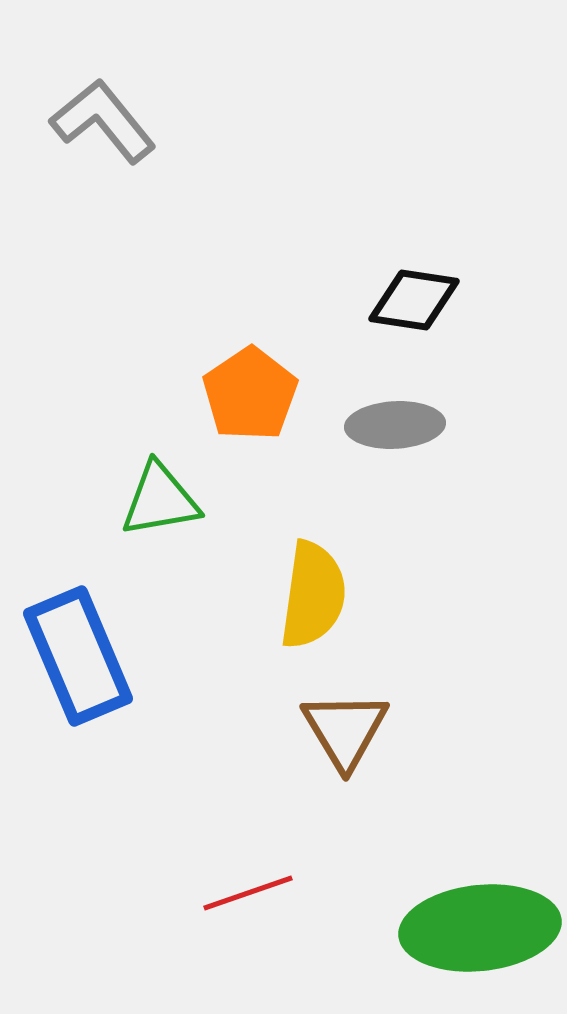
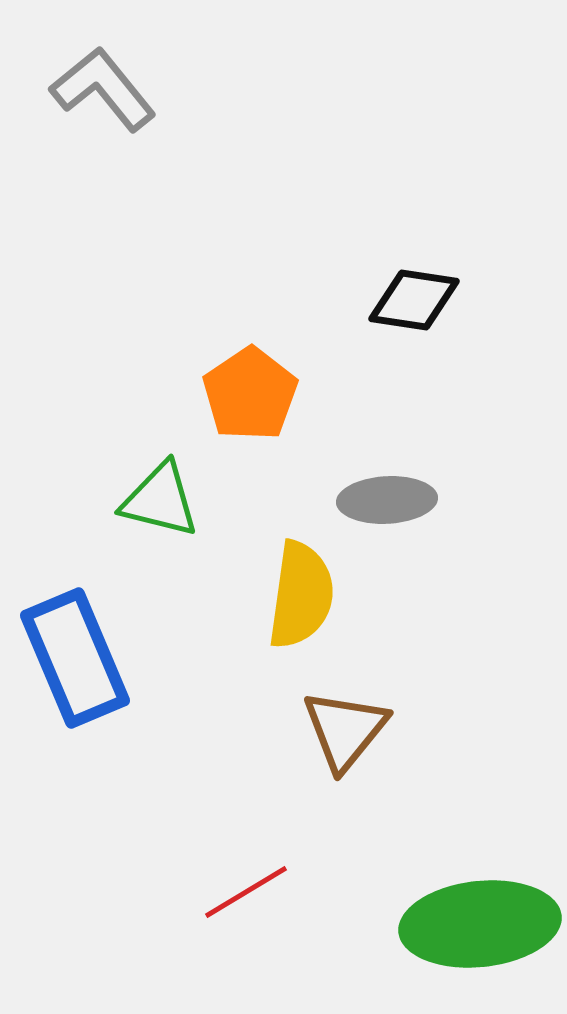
gray L-shape: moved 32 px up
gray ellipse: moved 8 px left, 75 px down
green triangle: rotated 24 degrees clockwise
yellow semicircle: moved 12 px left
blue rectangle: moved 3 px left, 2 px down
brown triangle: rotated 10 degrees clockwise
red line: moved 2 px left, 1 px up; rotated 12 degrees counterclockwise
green ellipse: moved 4 px up
